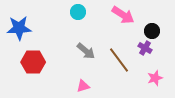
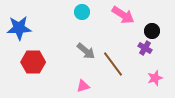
cyan circle: moved 4 px right
brown line: moved 6 px left, 4 px down
